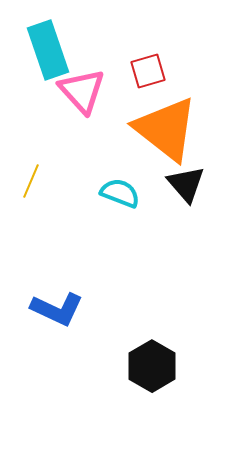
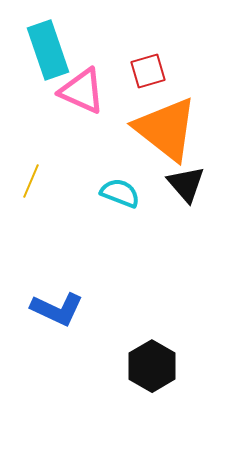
pink triangle: rotated 24 degrees counterclockwise
